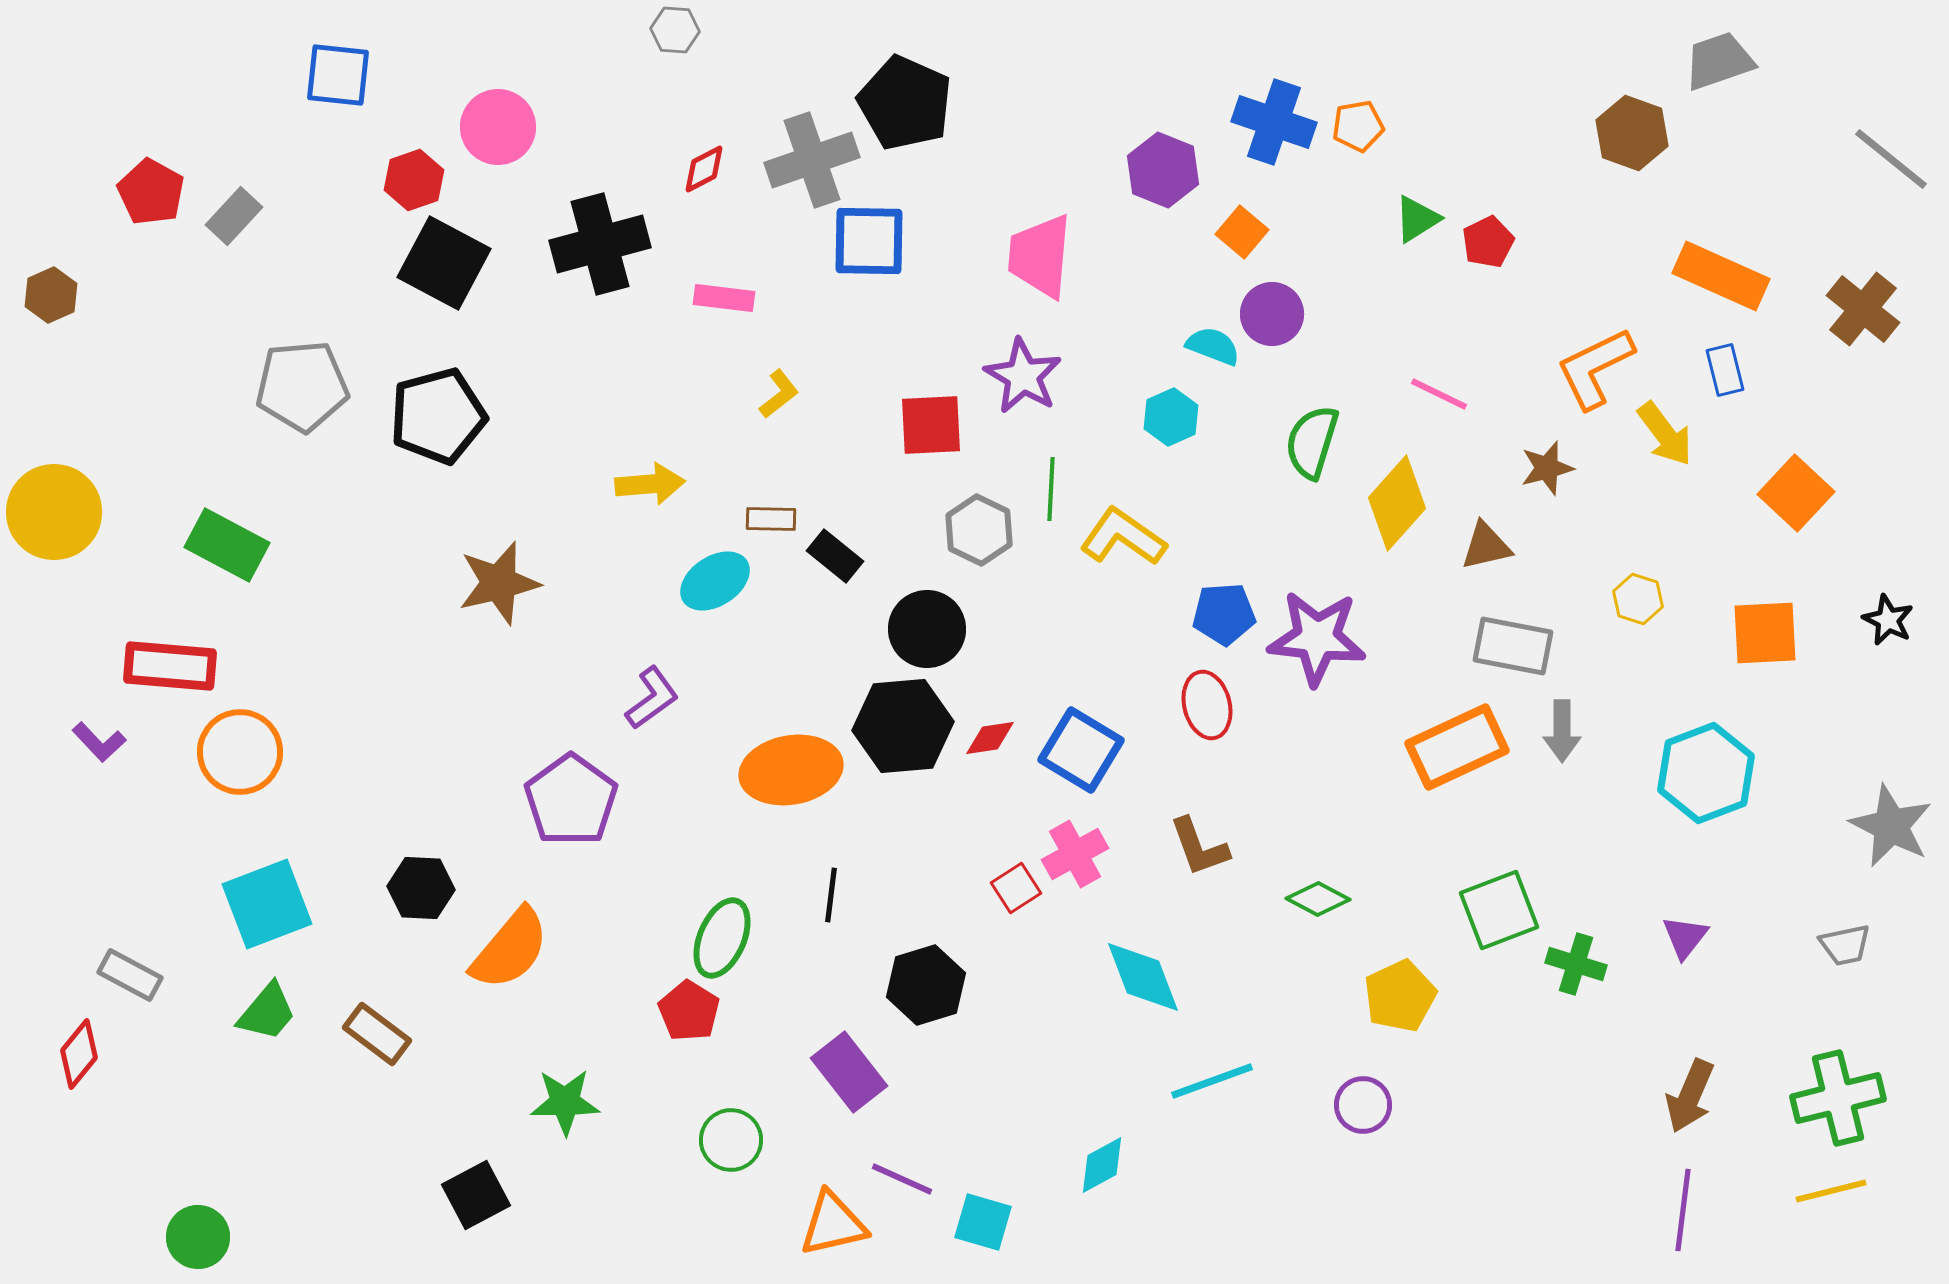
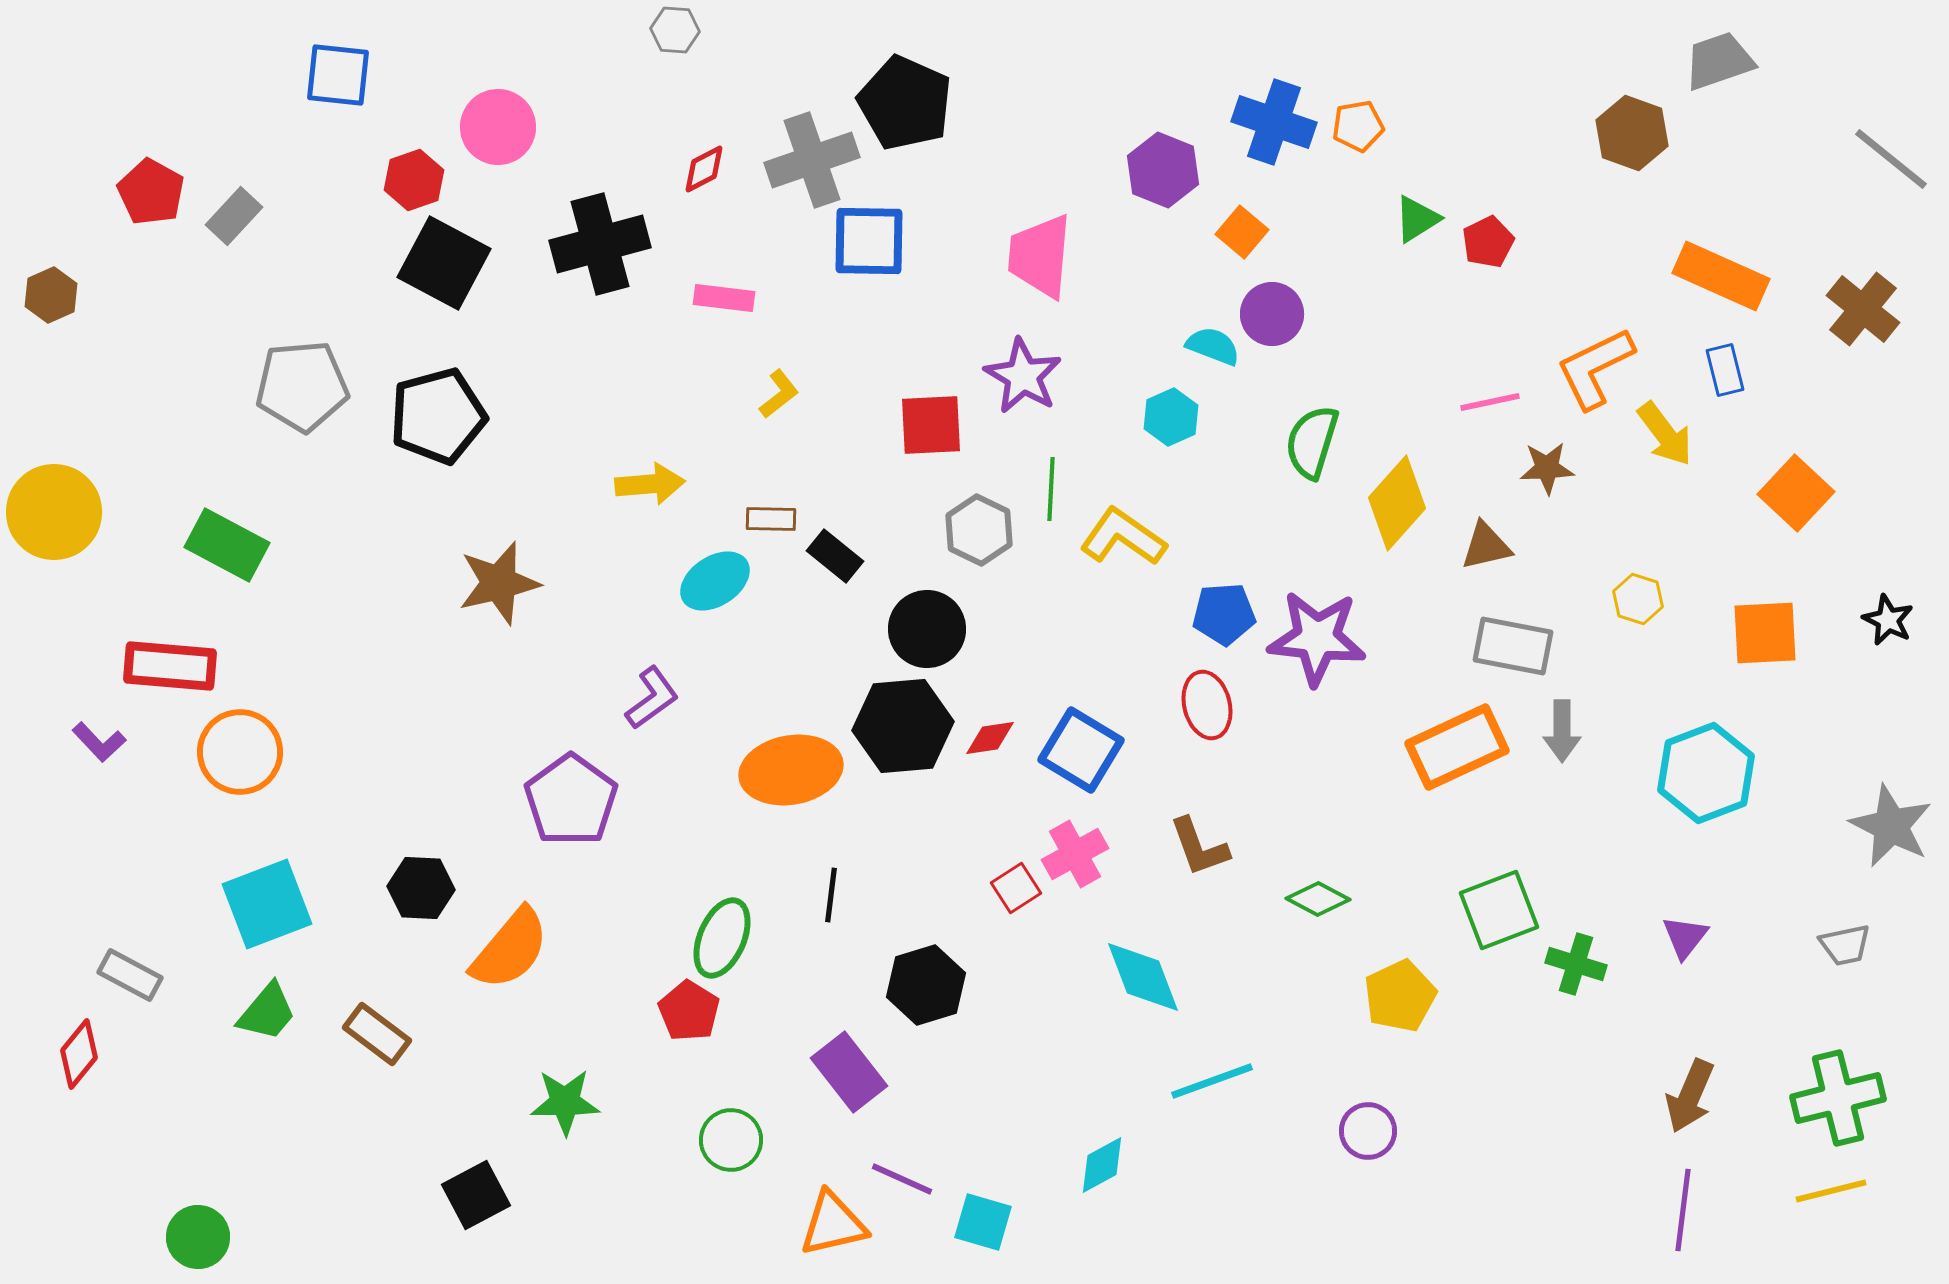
pink line at (1439, 394): moved 51 px right, 8 px down; rotated 38 degrees counterclockwise
brown star at (1547, 468): rotated 12 degrees clockwise
purple circle at (1363, 1105): moved 5 px right, 26 px down
